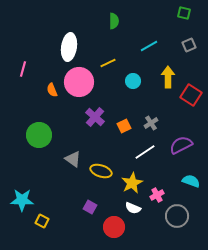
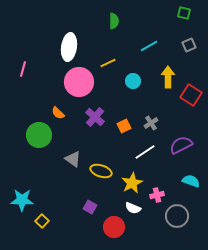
orange semicircle: moved 6 px right, 23 px down; rotated 24 degrees counterclockwise
pink cross: rotated 16 degrees clockwise
yellow square: rotated 16 degrees clockwise
